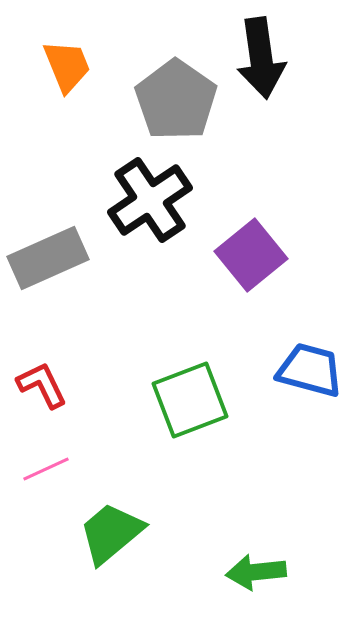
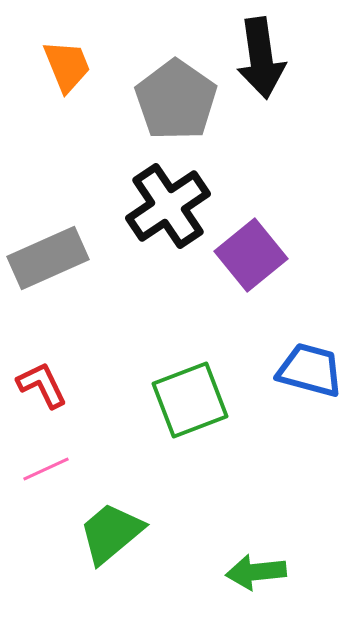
black cross: moved 18 px right, 6 px down
